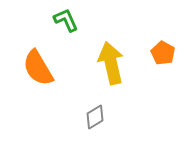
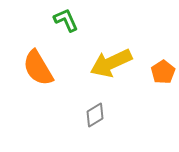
orange pentagon: moved 19 px down; rotated 10 degrees clockwise
yellow arrow: rotated 102 degrees counterclockwise
gray diamond: moved 2 px up
